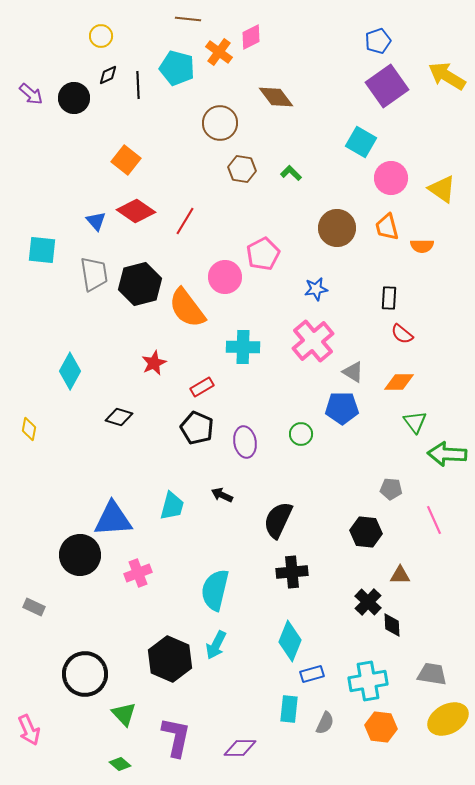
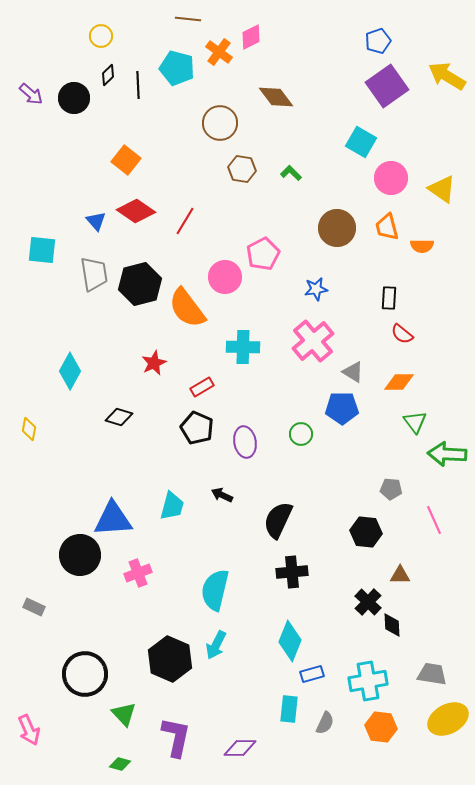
black diamond at (108, 75): rotated 20 degrees counterclockwise
green diamond at (120, 764): rotated 25 degrees counterclockwise
